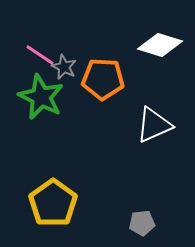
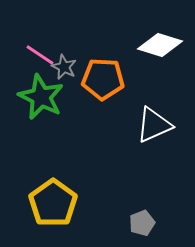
gray pentagon: rotated 15 degrees counterclockwise
